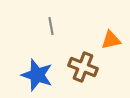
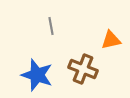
brown cross: moved 2 px down
